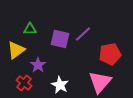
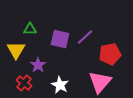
purple line: moved 2 px right, 3 px down
yellow triangle: rotated 24 degrees counterclockwise
